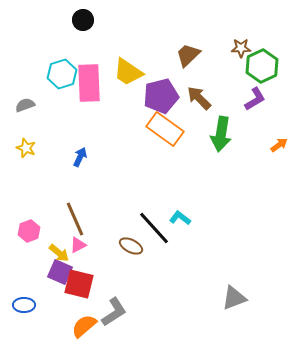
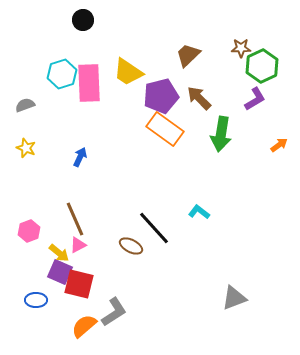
cyan L-shape: moved 19 px right, 6 px up
blue ellipse: moved 12 px right, 5 px up
